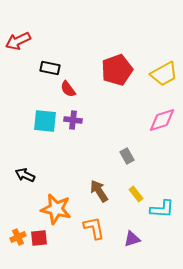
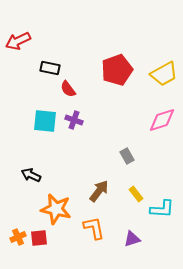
purple cross: moved 1 px right; rotated 12 degrees clockwise
black arrow: moved 6 px right
brown arrow: rotated 70 degrees clockwise
